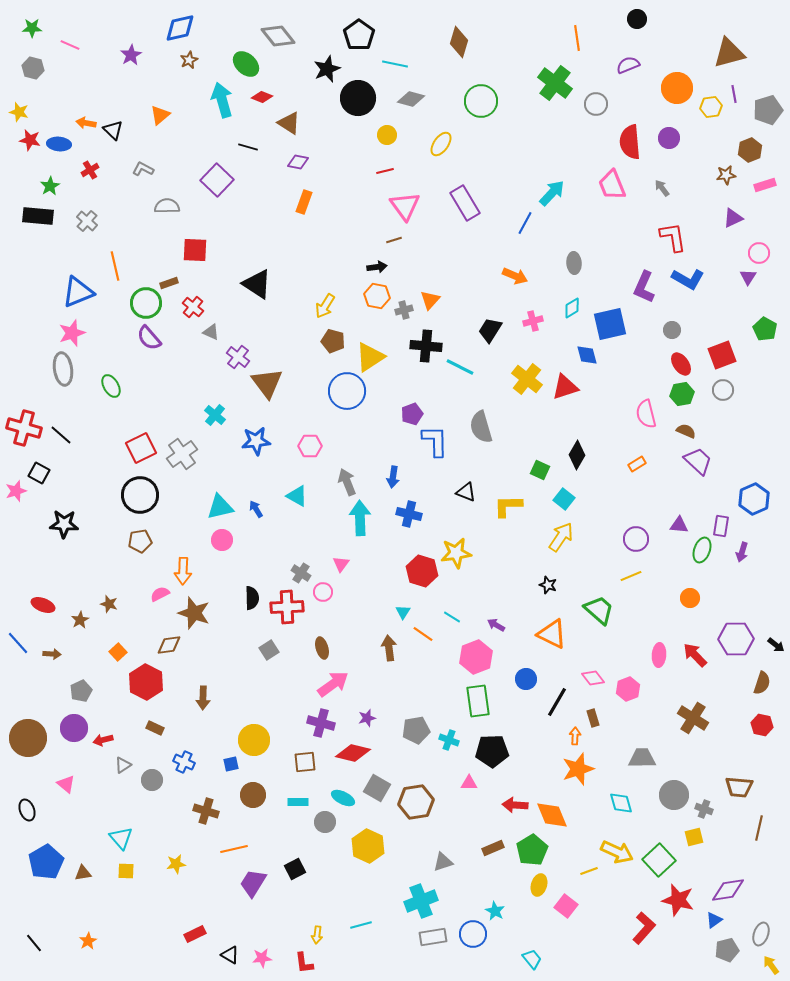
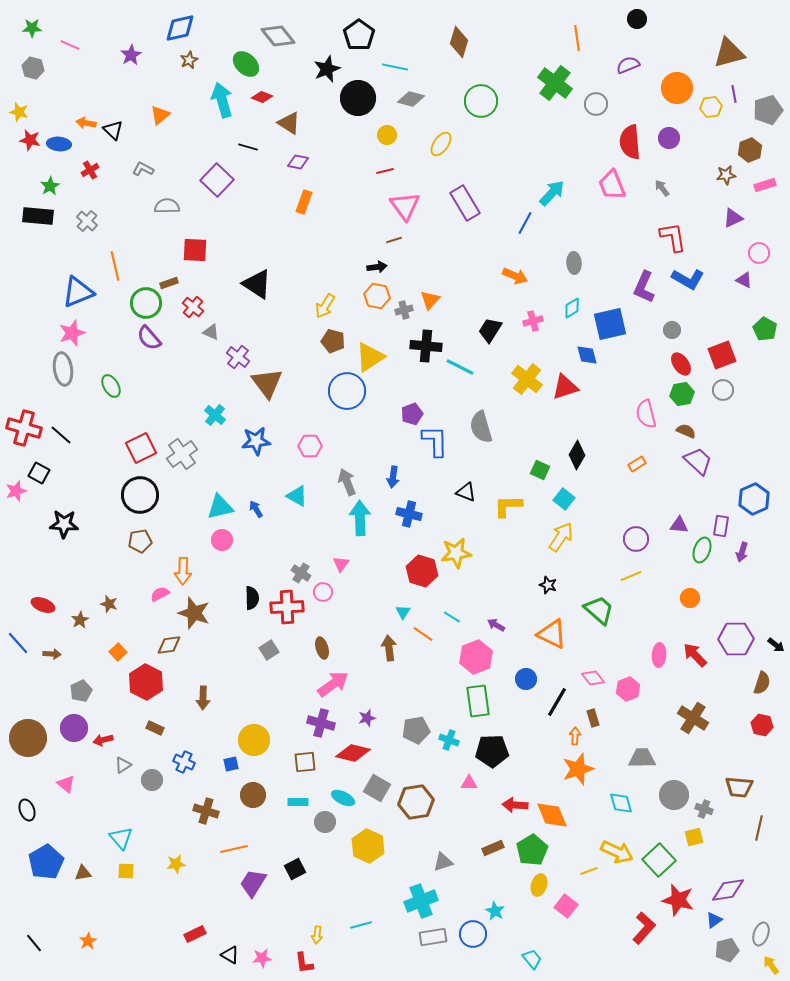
cyan line at (395, 64): moved 3 px down
purple triangle at (748, 277): moved 4 px left, 3 px down; rotated 36 degrees counterclockwise
